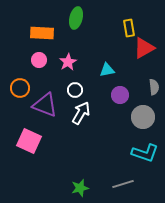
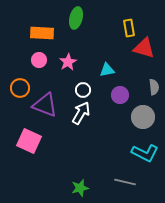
red triangle: rotated 45 degrees clockwise
white circle: moved 8 px right
cyan L-shape: rotated 8 degrees clockwise
gray line: moved 2 px right, 2 px up; rotated 30 degrees clockwise
